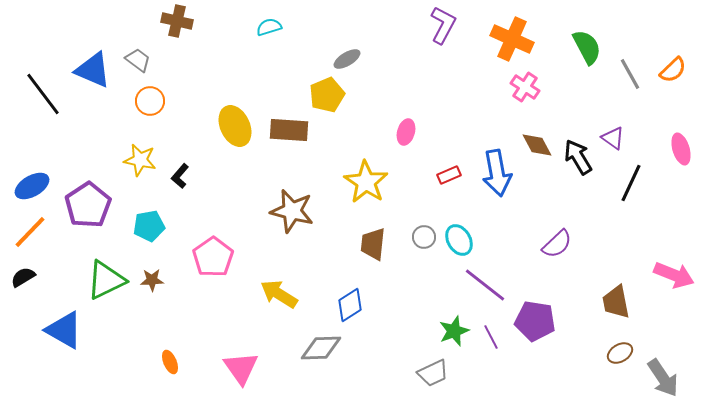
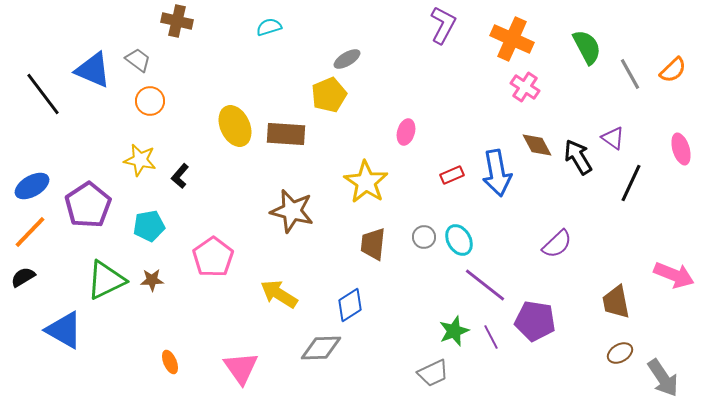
yellow pentagon at (327, 95): moved 2 px right
brown rectangle at (289, 130): moved 3 px left, 4 px down
red rectangle at (449, 175): moved 3 px right
